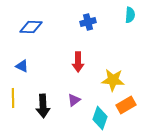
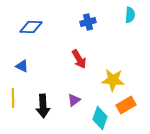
red arrow: moved 1 px right, 3 px up; rotated 30 degrees counterclockwise
